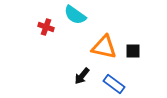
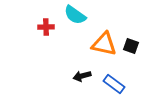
red cross: rotated 21 degrees counterclockwise
orange triangle: moved 3 px up
black square: moved 2 px left, 5 px up; rotated 21 degrees clockwise
black arrow: rotated 36 degrees clockwise
